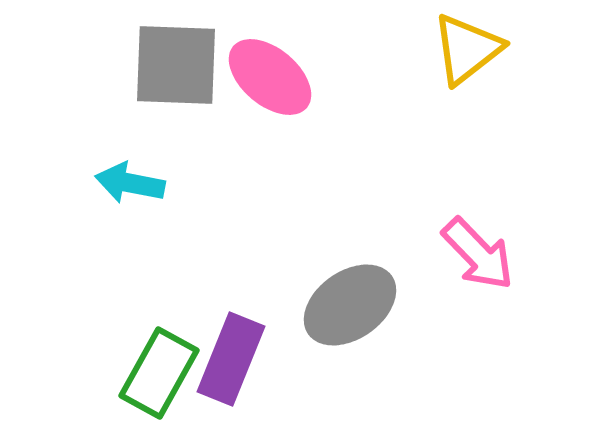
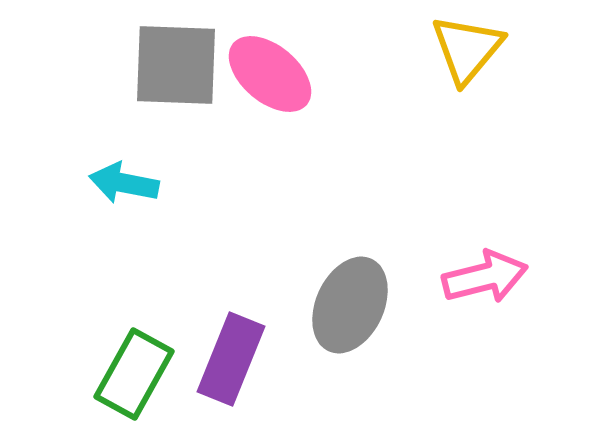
yellow triangle: rotated 12 degrees counterclockwise
pink ellipse: moved 3 px up
cyan arrow: moved 6 px left
pink arrow: moved 7 px right, 23 px down; rotated 60 degrees counterclockwise
gray ellipse: rotated 30 degrees counterclockwise
green rectangle: moved 25 px left, 1 px down
